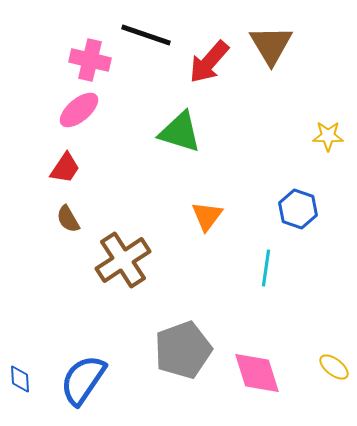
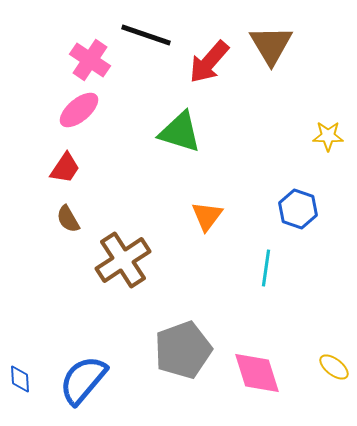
pink cross: rotated 21 degrees clockwise
blue semicircle: rotated 6 degrees clockwise
